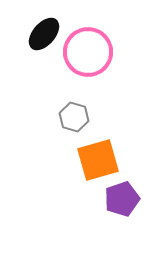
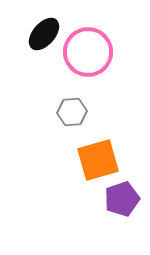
gray hexagon: moved 2 px left, 5 px up; rotated 20 degrees counterclockwise
